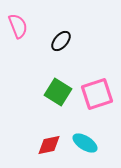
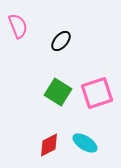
pink square: moved 1 px up
red diamond: rotated 15 degrees counterclockwise
